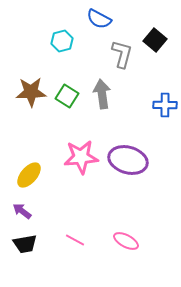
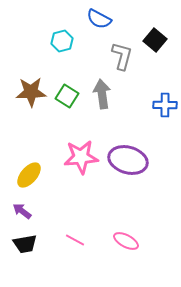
gray L-shape: moved 2 px down
